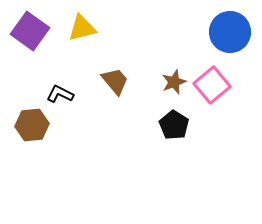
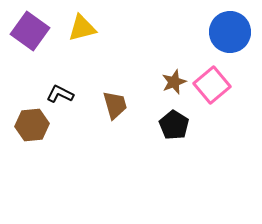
brown trapezoid: moved 24 px down; rotated 24 degrees clockwise
